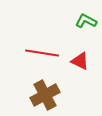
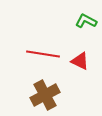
red line: moved 1 px right, 1 px down
